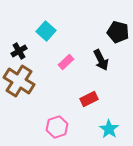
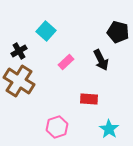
red rectangle: rotated 30 degrees clockwise
